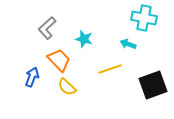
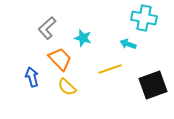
cyan star: moved 1 px left, 1 px up
orange trapezoid: moved 1 px right, 1 px up
blue arrow: rotated 36 degrees counterclockwise
